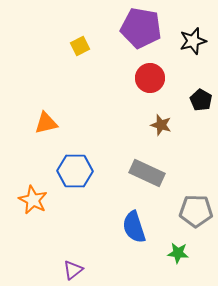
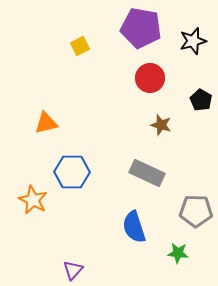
blue hexagon: moved 3 px left, 1 px down
purple triangle: rotated 10 degrees counterclockwise
